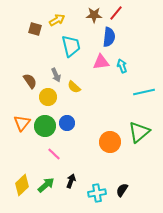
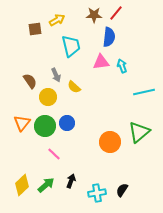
brown square: rotated 24 degrees counterclockwise
